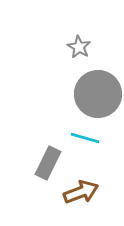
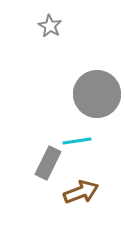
gray star: moved 29 px left, 21 px up
gray circle: moved 1 px left
cyan line: moved 8 px left, 3 px down; rotated 24 degrees counterclockwise
